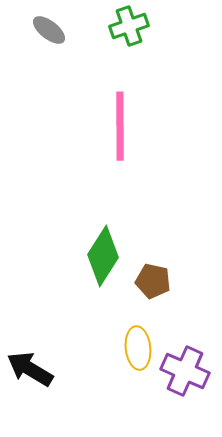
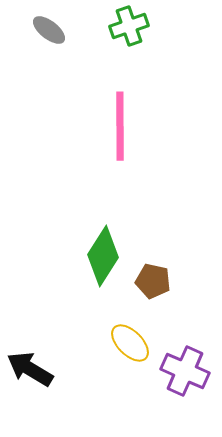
yellow ellipse: moved 8 px left, 5 px up; rotated 39 degrees counterclockwise
